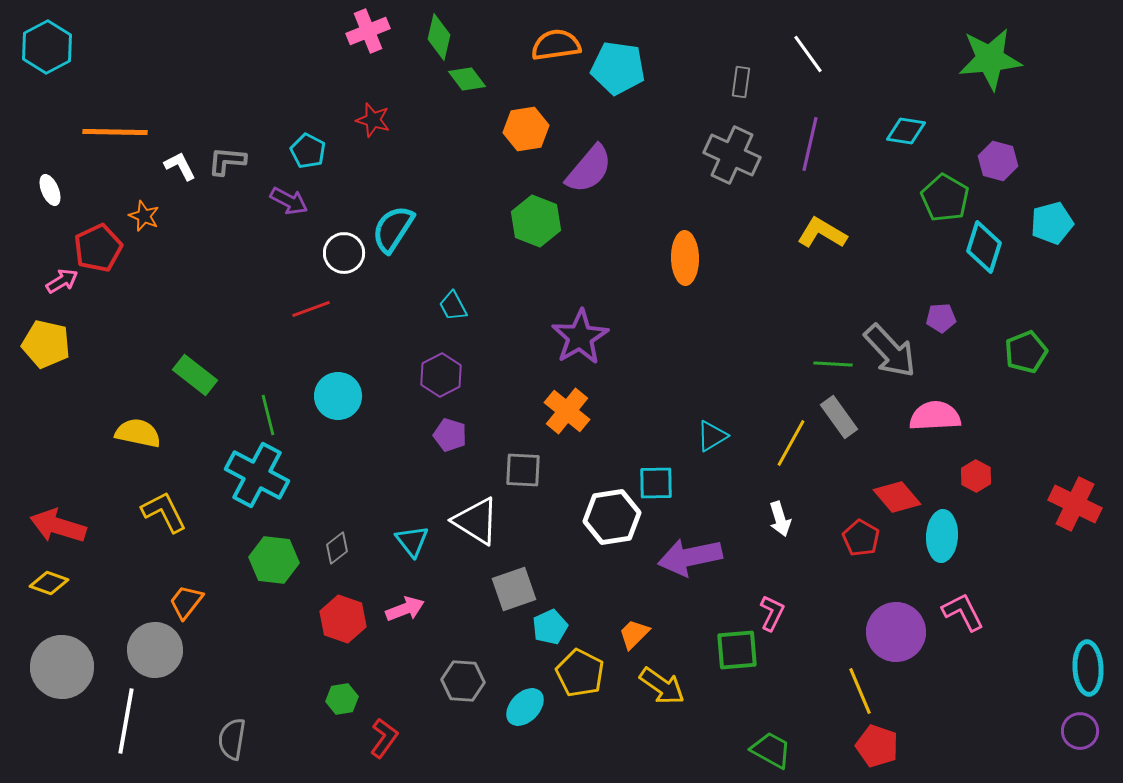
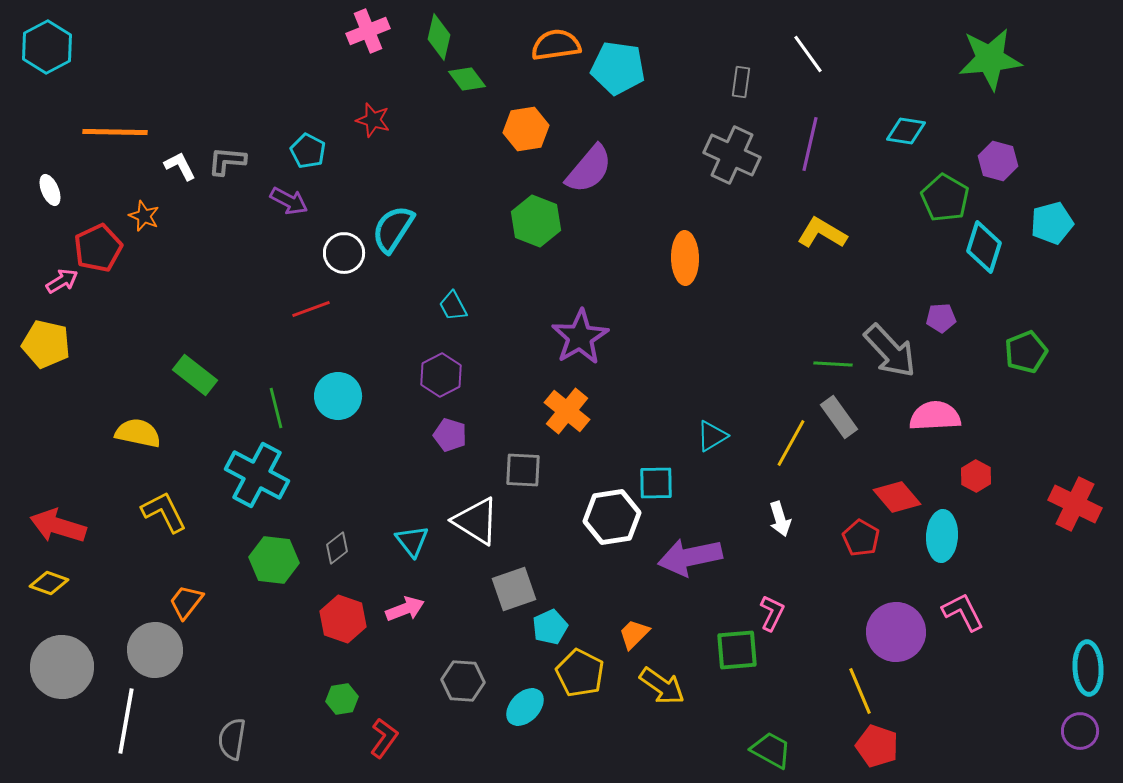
green line at (268, 415): moved 8 px right, 7 px up
